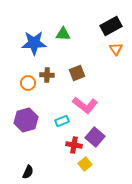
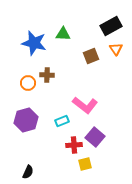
blue star: rotated 15 degrees clockwise
brown square: moved 14 px right, 17 px up
red cross: rotated 14 degrees counterclockwise
yellow square: rotated 24 degrees clockwise
